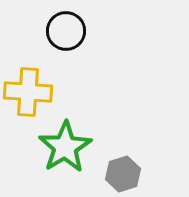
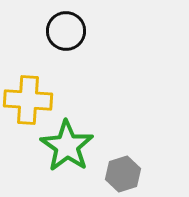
yellow cross: moved 8 px down
green star: moved 2 px right, 1 px up; rotated 6 degrees counterclockwise
